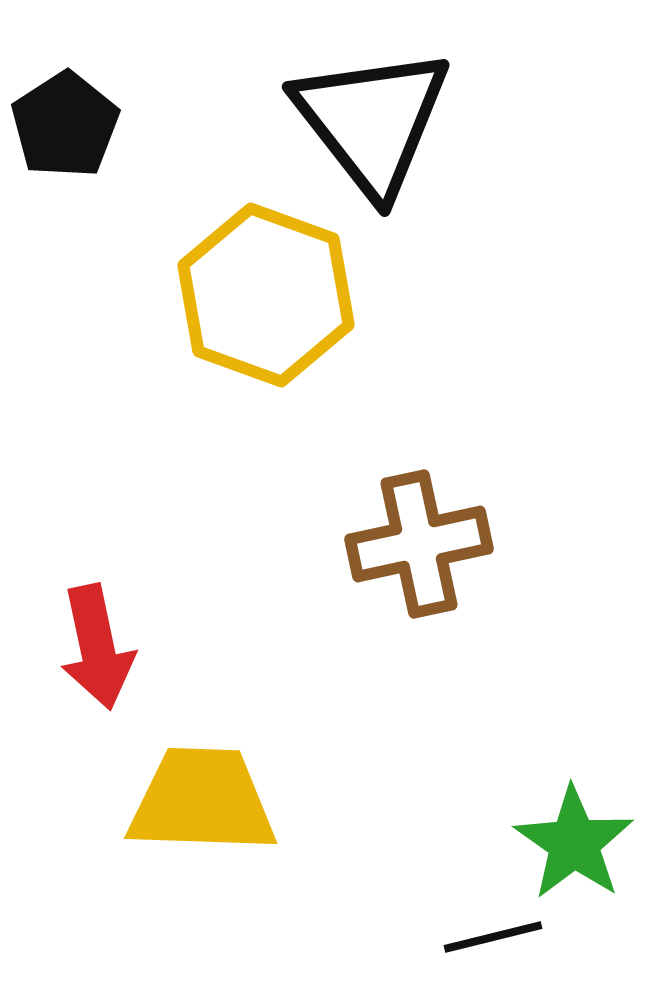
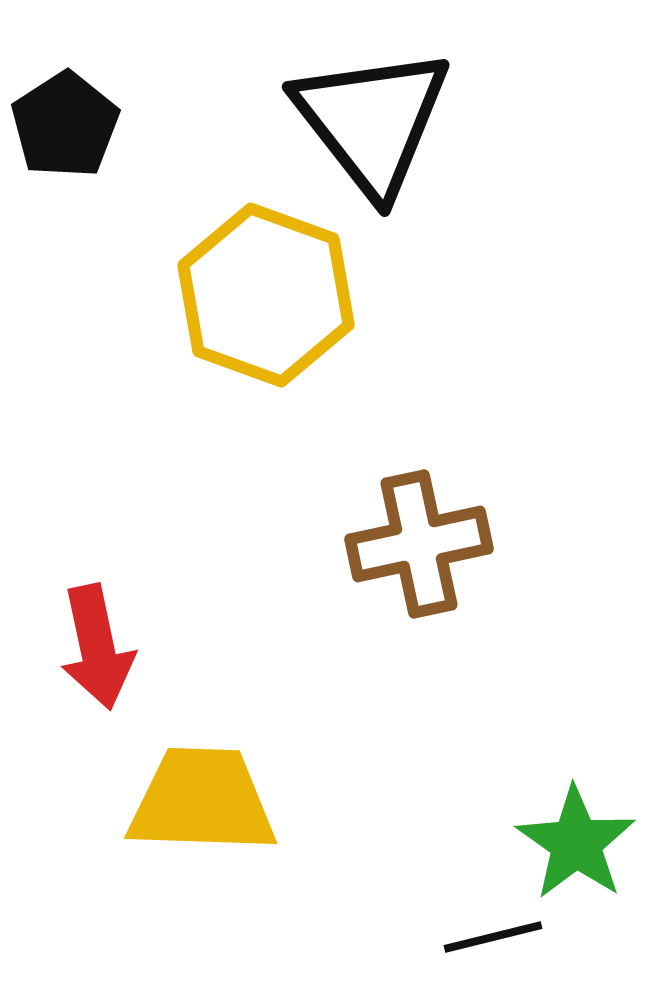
green star: moved 2 px right
